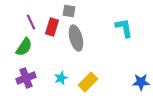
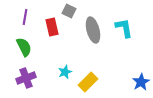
gray square: rotated 16 degrees clockwise
purple line: moved 6 px left, 5 px up; rotated 35 degrees clockwise
red rectangle: rotated 30 degrees counterclockwise
gray ellipse: moved 17 px right, 8 px up
green semicircle: rotated 60 degrees counterclockwise
cyan star: moved 4 px right, 6 px up
blue star: rotated 30 degrees counterclockwise
